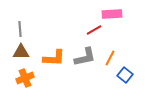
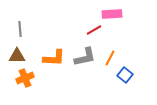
brown triangle: moved 4 px left, 4 px down
